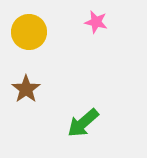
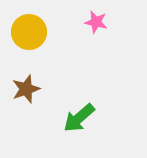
brown star: rotated 16 degrees clockwise
green arrow: moved 4 px left, 5 px up
